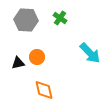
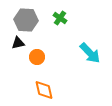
black triangle: moved 20 px up
